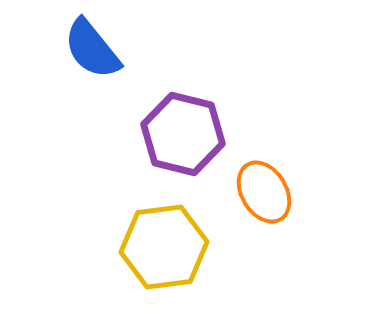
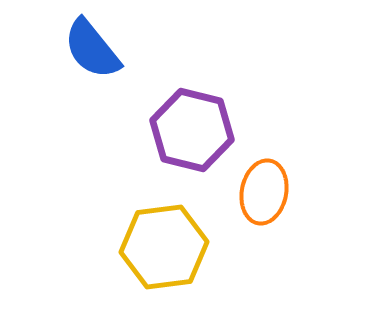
purple hexagon: moved 9 px right, 4 px up
orange ellipse: rotated 42 degrees clockwise
